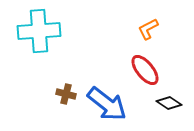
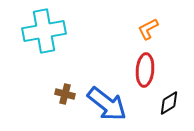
cyan cross: moved 5 px right; rotated 6 degrees counterclockwise
red ellipse: rotated 44 degrees clockwise
brown cross: moved 1 px left
black diamond: rotated 65 degrees counterclockwise
